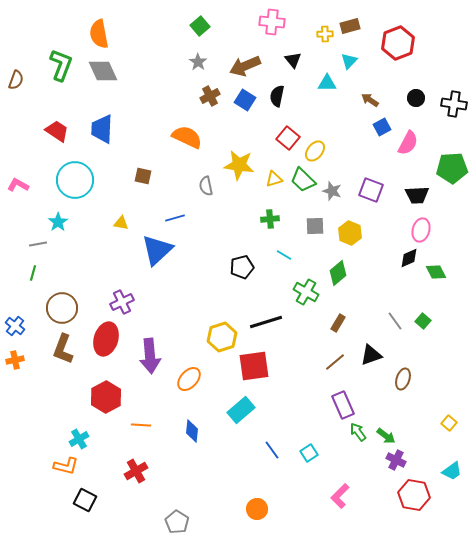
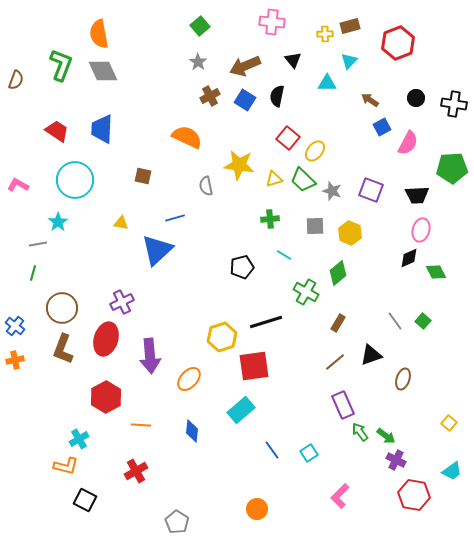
green arrow at (358, 432): moved 2 px right
